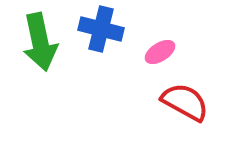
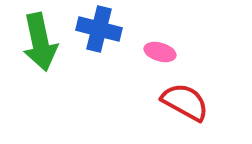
blue cross: moved 2 px left
pink ellipse: rotated 48 degrees clockwise
